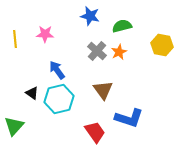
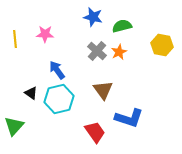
blue star: moved 3 px right, 1 px down
black triangle: moved 1 px left
